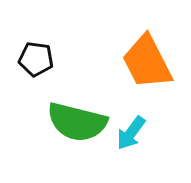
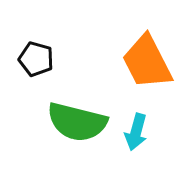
black pentagon: rotated 8 degrees clockwise
cyan arrow: moved 5 px right, 1 px up; rotated 21 degrees counterclockwise
